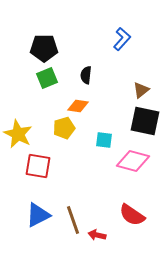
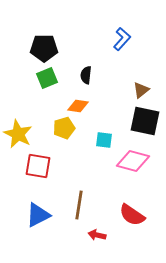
brown line: moved 6 px right, 15 px up; rotated 28 degrees clockwise
